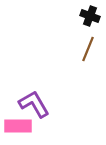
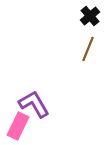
black cross: rotated 30 degrees clockwise
pink rectangle: rotated 64 degrees counterclockwise
